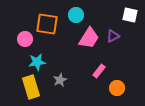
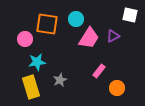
cyan circle: moved 4 px down
